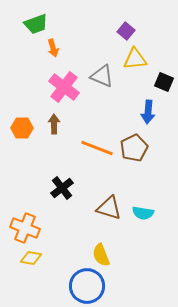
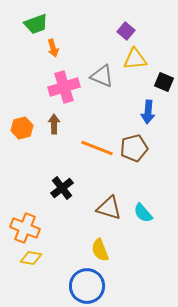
pink cross: rotated 36 degrees clockwise
orange hexagon: rotated 15 degrees counterclockwise
brown pentagon: rotated 12 degrees clockwise
cyan semicircle: rotated 40 degrees clockwise
yellow semicircle: moved 1 px left, 5 px up
